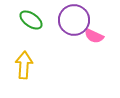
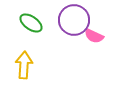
green ellipse: moved 3 px down
